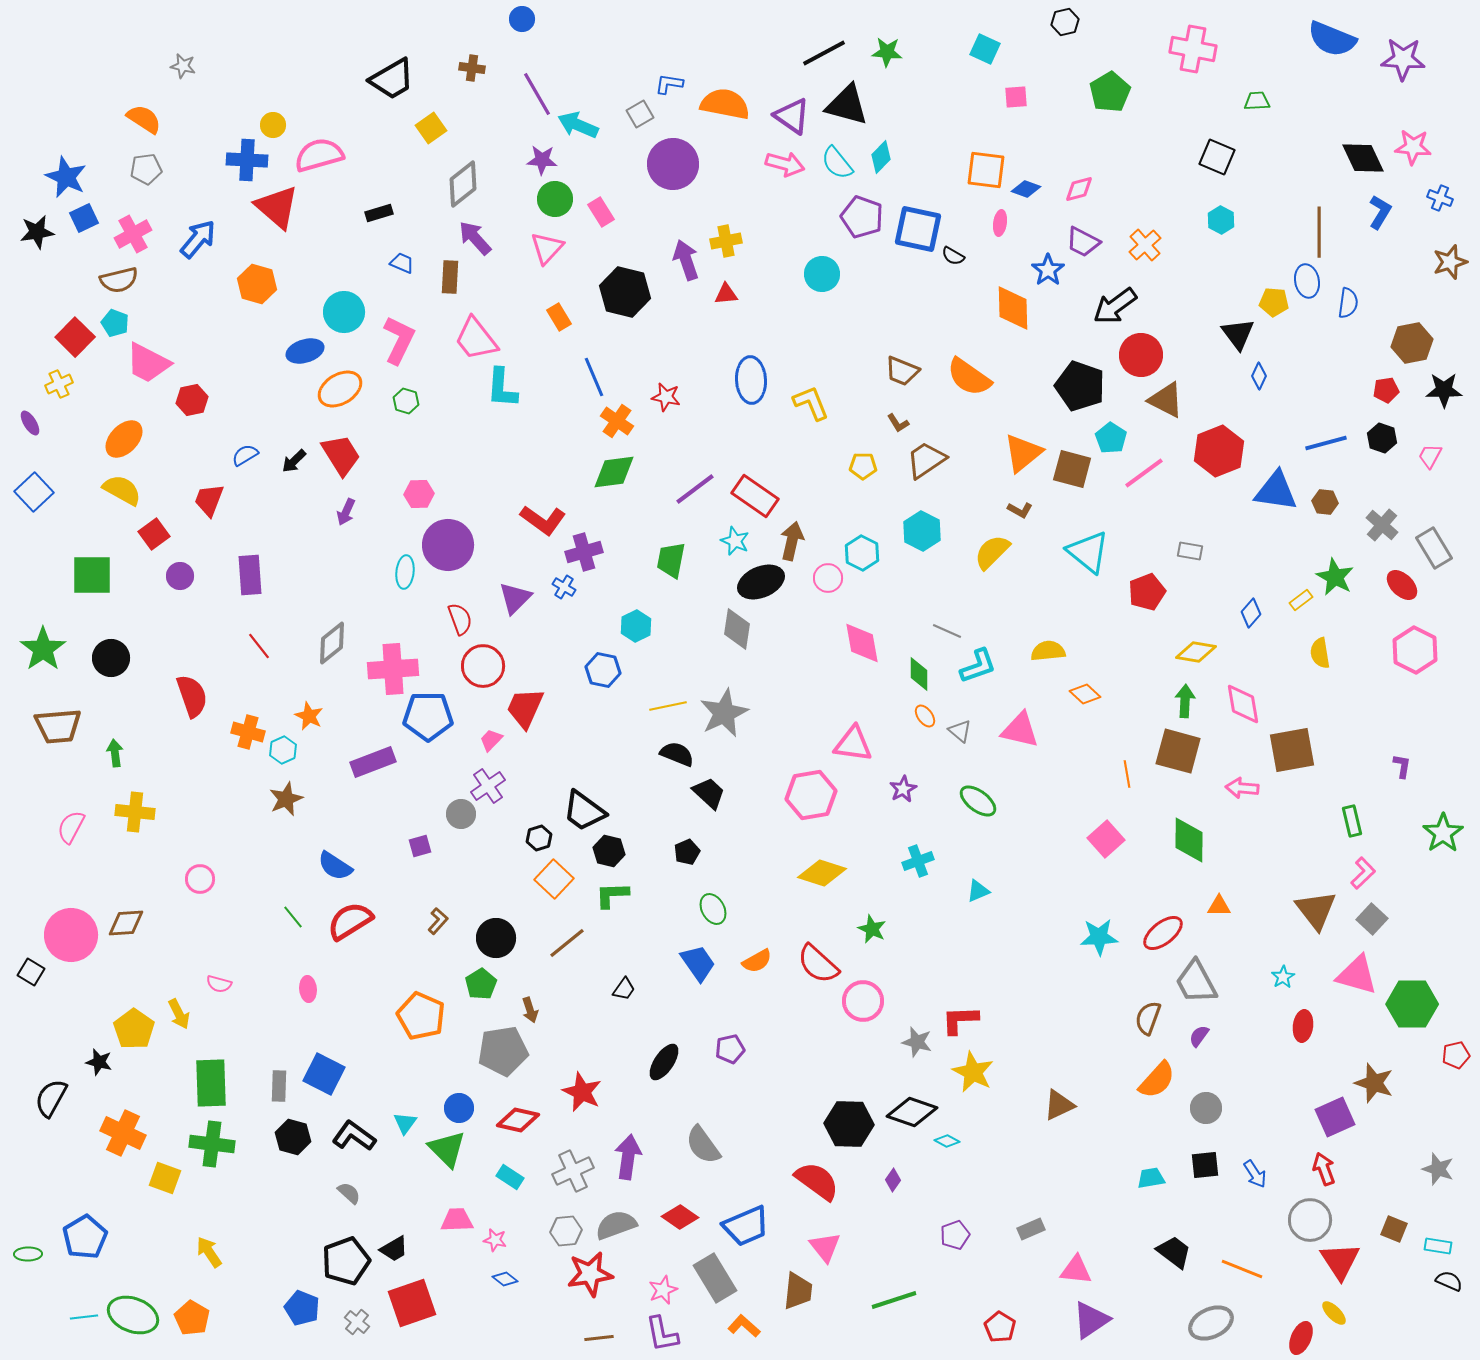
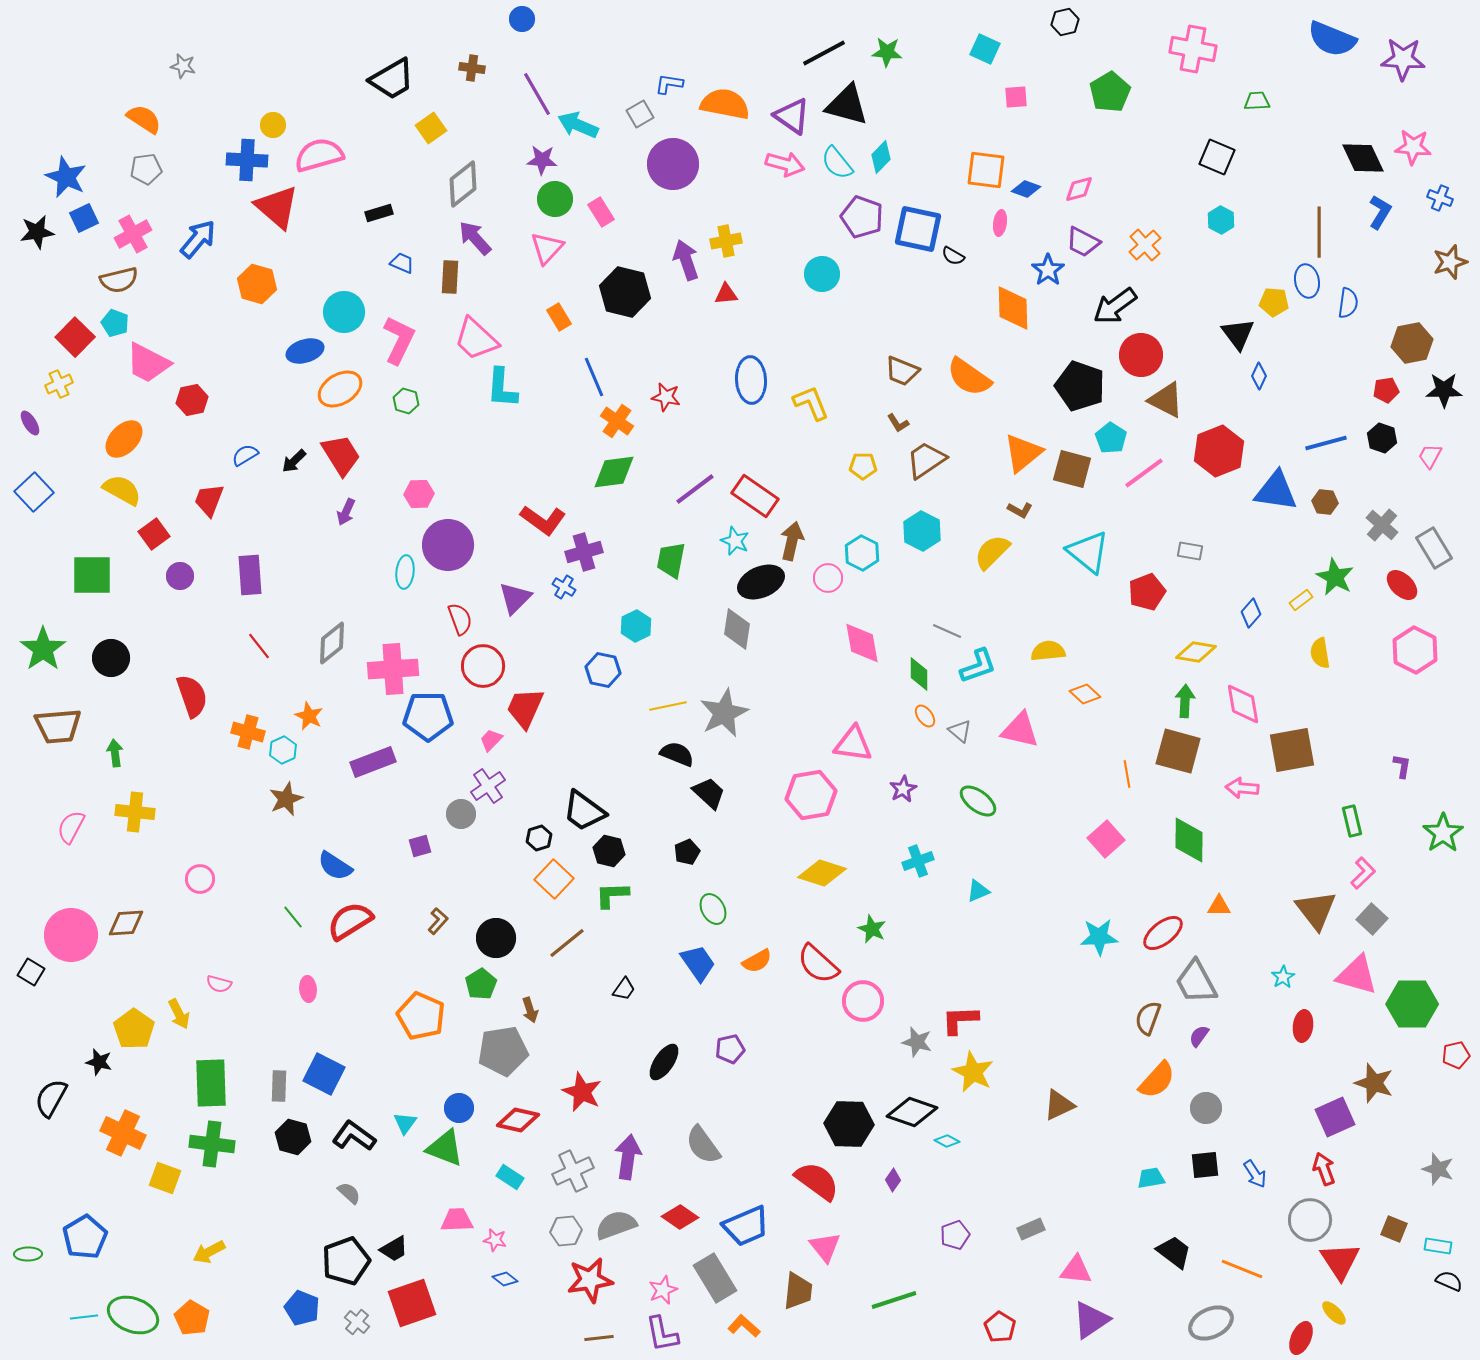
pink trapezoid at (476, 339): rotated 9 degrees counterclockwise
green triangle at (447, 1149): moved 2 px left, 1 px up; rotated 24 degrees counterclockwise
yellow arrow at (209, 1252): rotated 84 degrees counterclockwise
red star at (590, 1274): moved 6 px down
